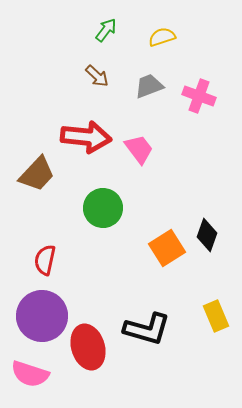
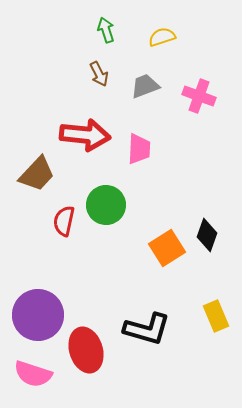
green arrow: rotated 55 degrees counterclockwise
brown arrow: moved 2 px right, 2 px up; rotated 20 degrees clockwise
gray trapezoid: moved 4 px left
red arrow: moved 1 px left, 2 px up
pink trapezoid: rotated 40 degrees clockwise
green circle: moved 3 px right, 3 px up
red semicircle: moved 19 px right, 39 px up
purple circle: moved 4 px left, 1 px up
red ellipse: moved 2 px left, 3 px down
pink semicircle: moved 3 px right
